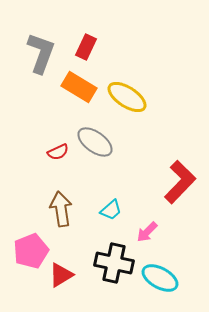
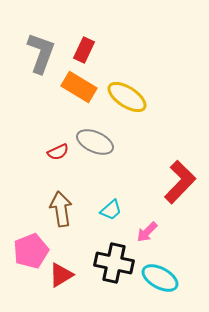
red rectangle: moved 2 px left, 3 px down
gray ellipse: rotated 12 degrees counterclockwise
